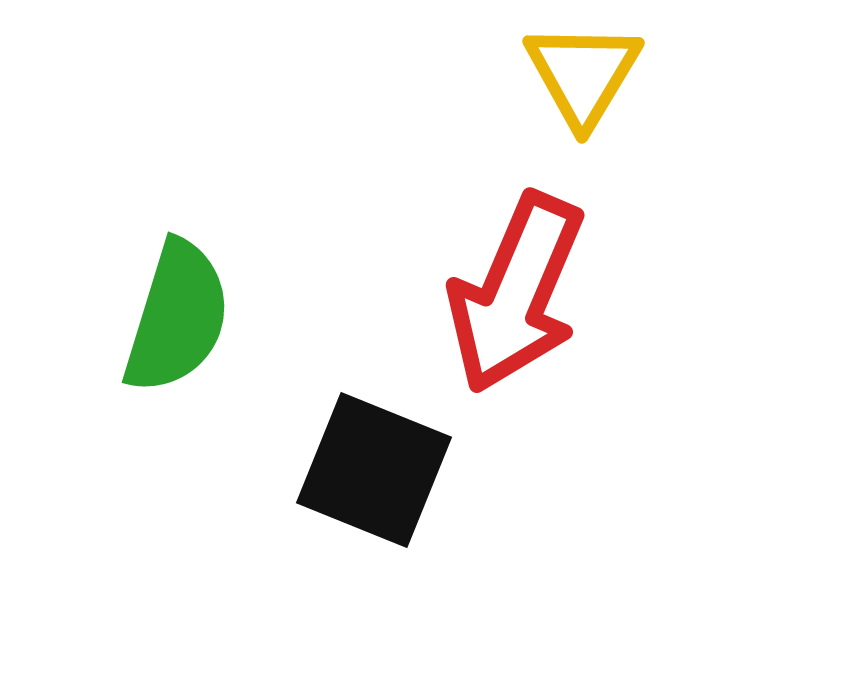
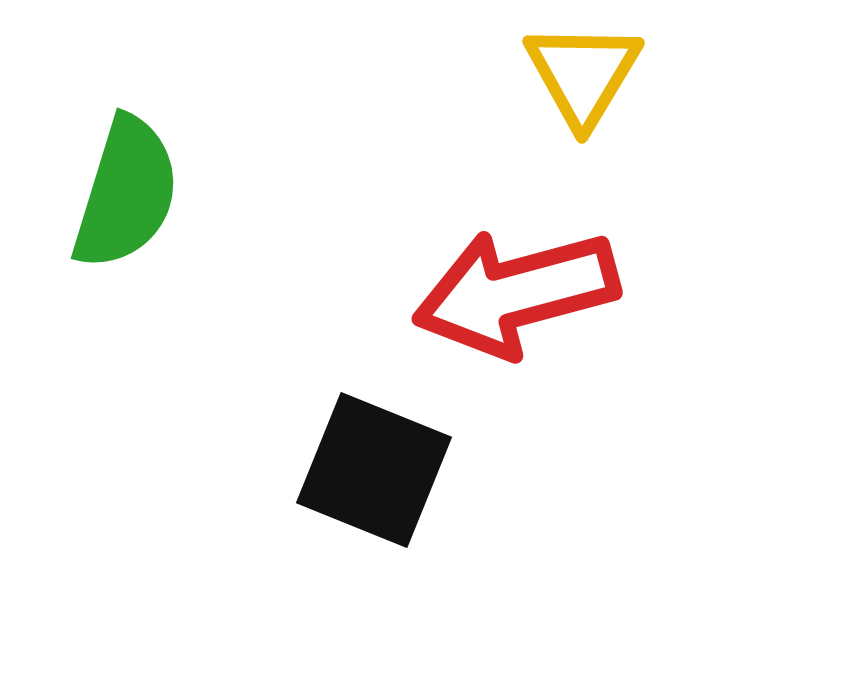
red arrow: rotated 52 degrees clockwise
green semicircle: moved 51 px left, 124 px up
